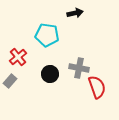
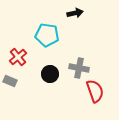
gray rectangle: rotated 72 degrees clockwise
red semicircle: moved 2 px left, 4 px down
